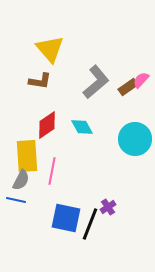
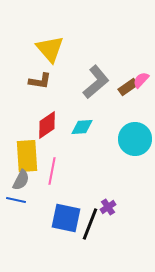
cyan diamond: rotated 65 degrees counterclockwise
